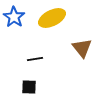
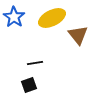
brown triangle: moved 4 px left, 13 px up
black line: moved 4 px down
black square: moved 2 px up; rotated 21 degrees counterclockwise
